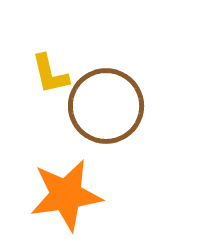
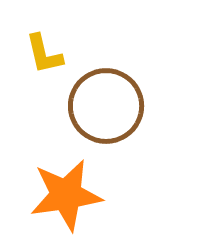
yellow L-shape: moved 6 px left, 20 px up
